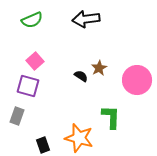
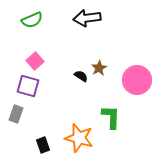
black arrow: moved 1 px right, 1 px up
gray rectangle: moved 1 px left, 2 px up
